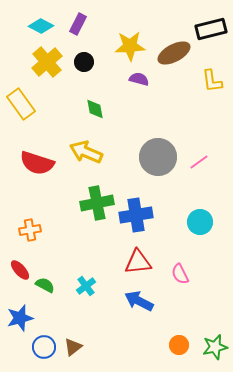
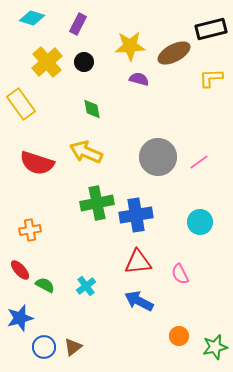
cyan diamond: moved 9 px left, 8 px up; rotated 10 degrees counterclockwise
yellow L-shape: moved 1 px left, 3 px up; rotated 95 degrees clockwise
green diamond: moved 3 px left
orange circle: moved 9 px up
